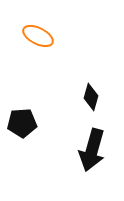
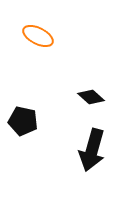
black diamond: rotated 64 degrees counterclockwise
black pentagon: moved 1 px right, 2 px up; rotated 16 degrees clockwise
